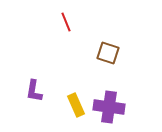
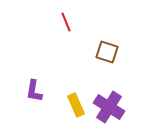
brown square: moved 1 px left, 1 px up
purple cross: rotated 24 degrees clockwise
